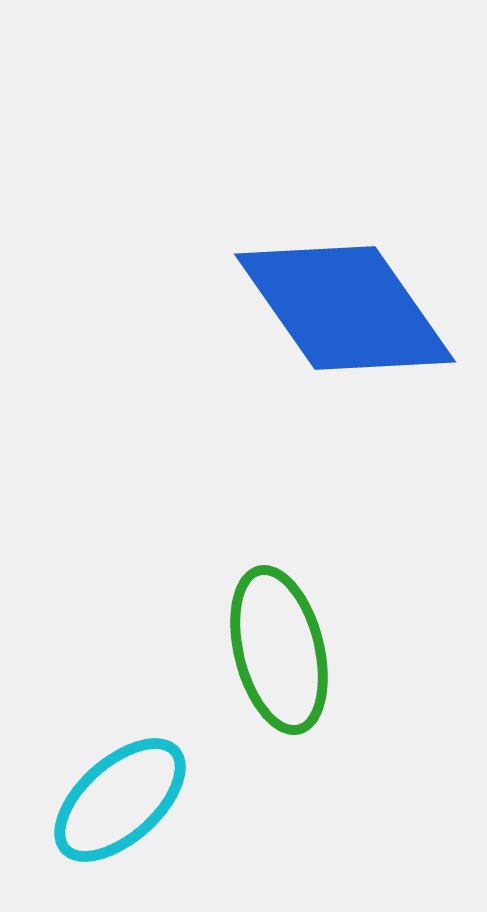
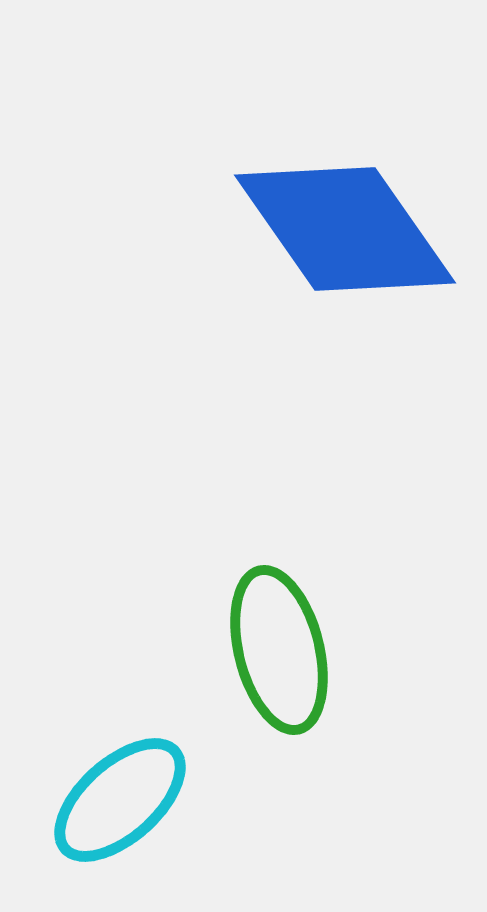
blue diamond: moved 79 px up
